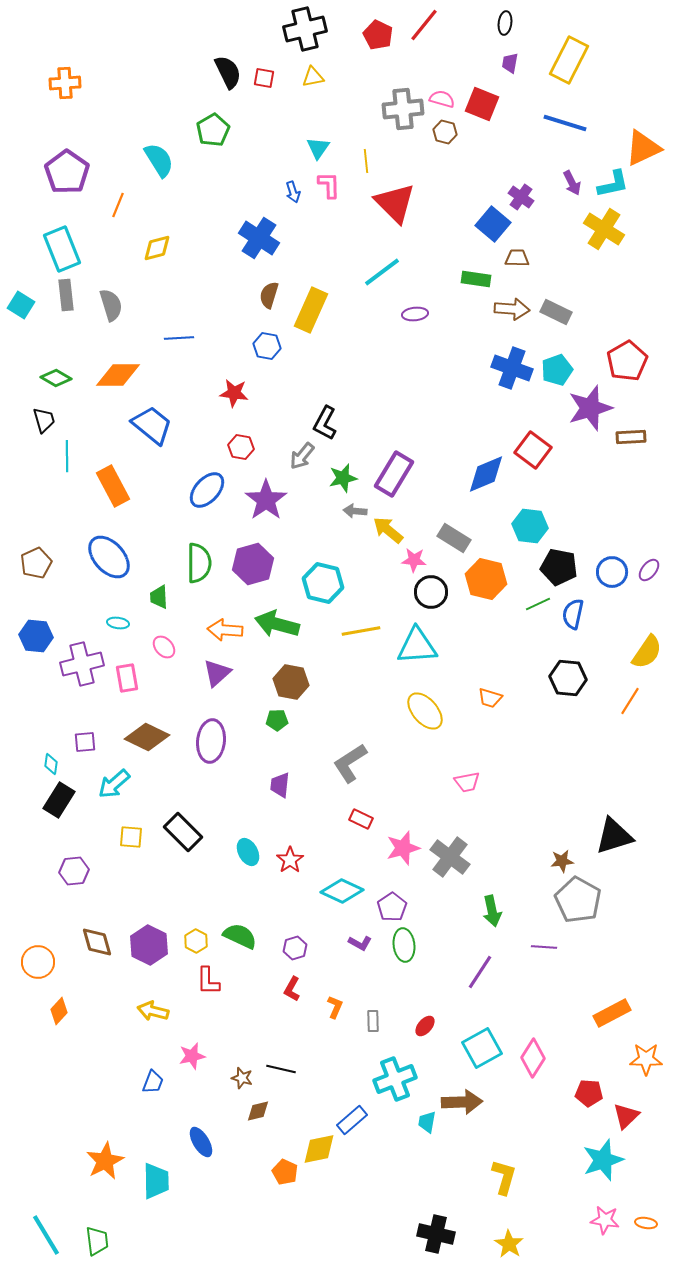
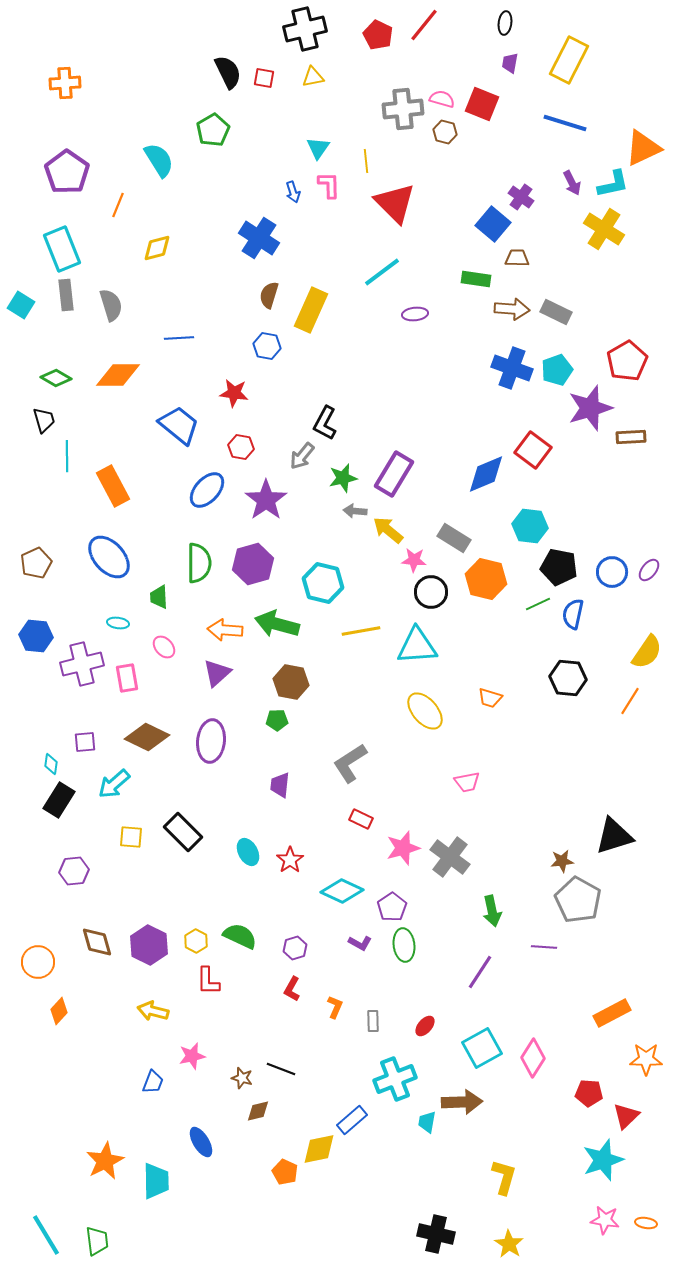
blue trapezoid at (152, 425): moved 27 px right
black line at (281, 1069): rotated 8 degrees clockwise
